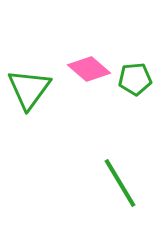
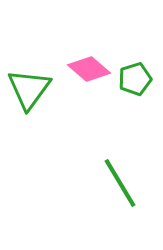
green pentagon: rotated 12 degrees counterclockwise
